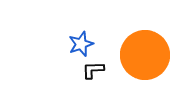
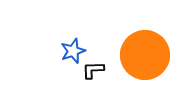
blue star: moved 8 px left, 7 px down
